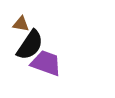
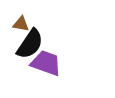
black semicircle: moved 1 px up
